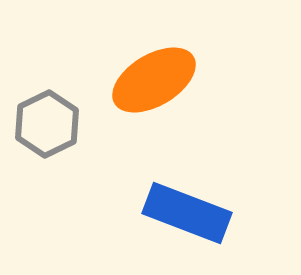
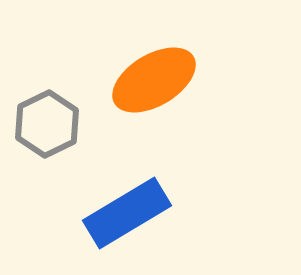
blue rectangle: moved 60 px left; rotated 52 degrees counterclockwise
